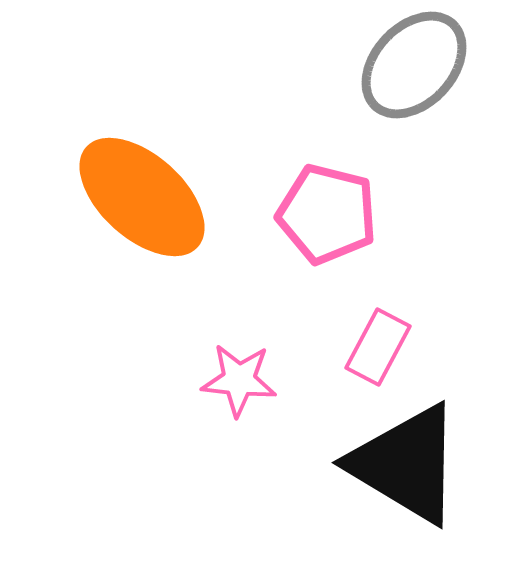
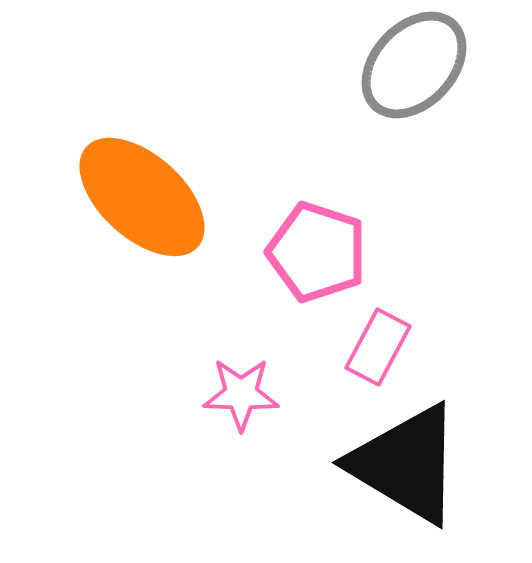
pink pentagon: moved 10 px left, 38 px down; rotated 4 degrees clockwise
pink star: moved 2 px right, 14 px down; rotated 4 degrees counterclockwise
